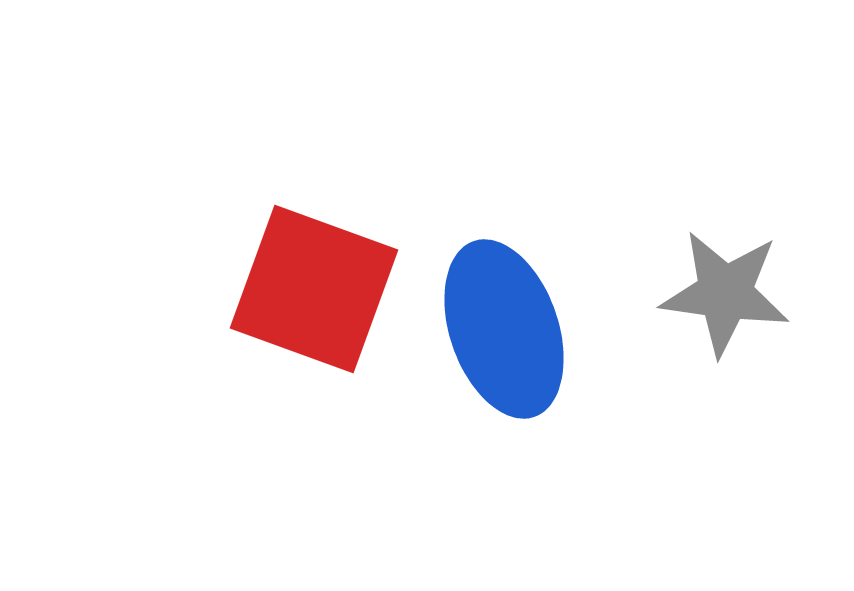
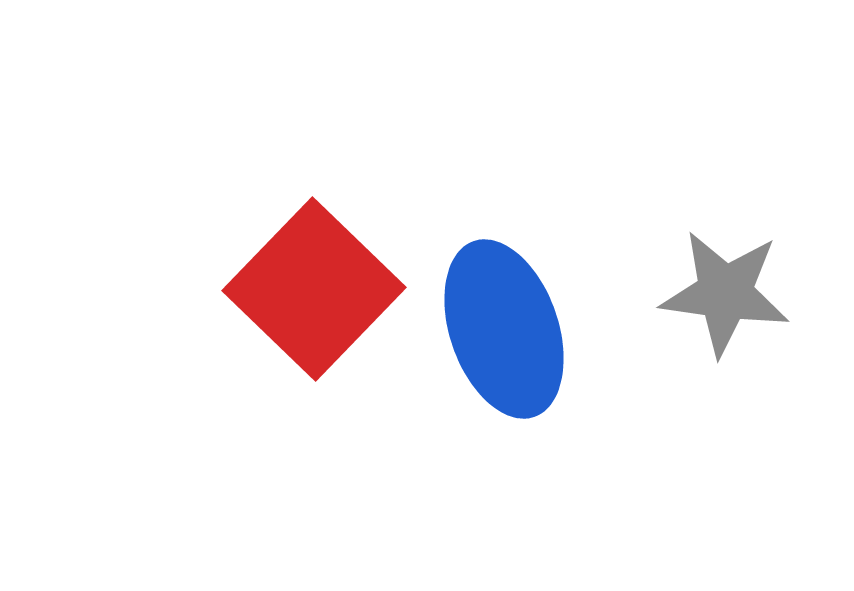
red square: rotated 24 degrees clockwise
